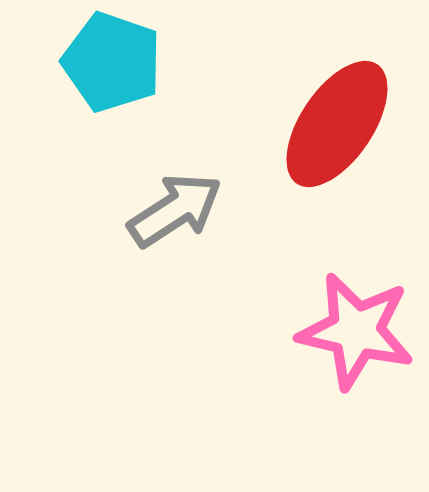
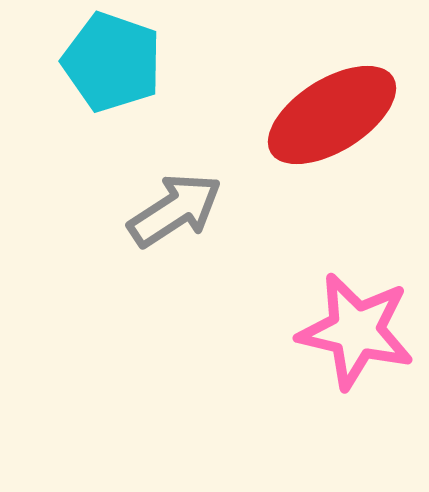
red ellipse: moved 5 px left, 9 px up; rotated 24 degrees clockwise
